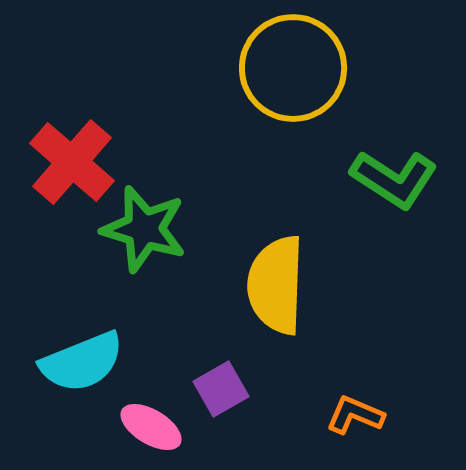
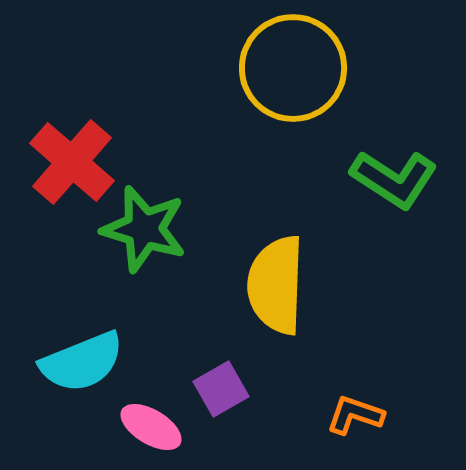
orange L-shape: rotated 4 degrees counterclockwise
